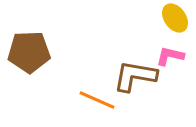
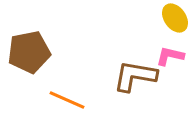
brown pentagon: rotated 9 degrees counterclockwise
orange line: moved 30 px left
